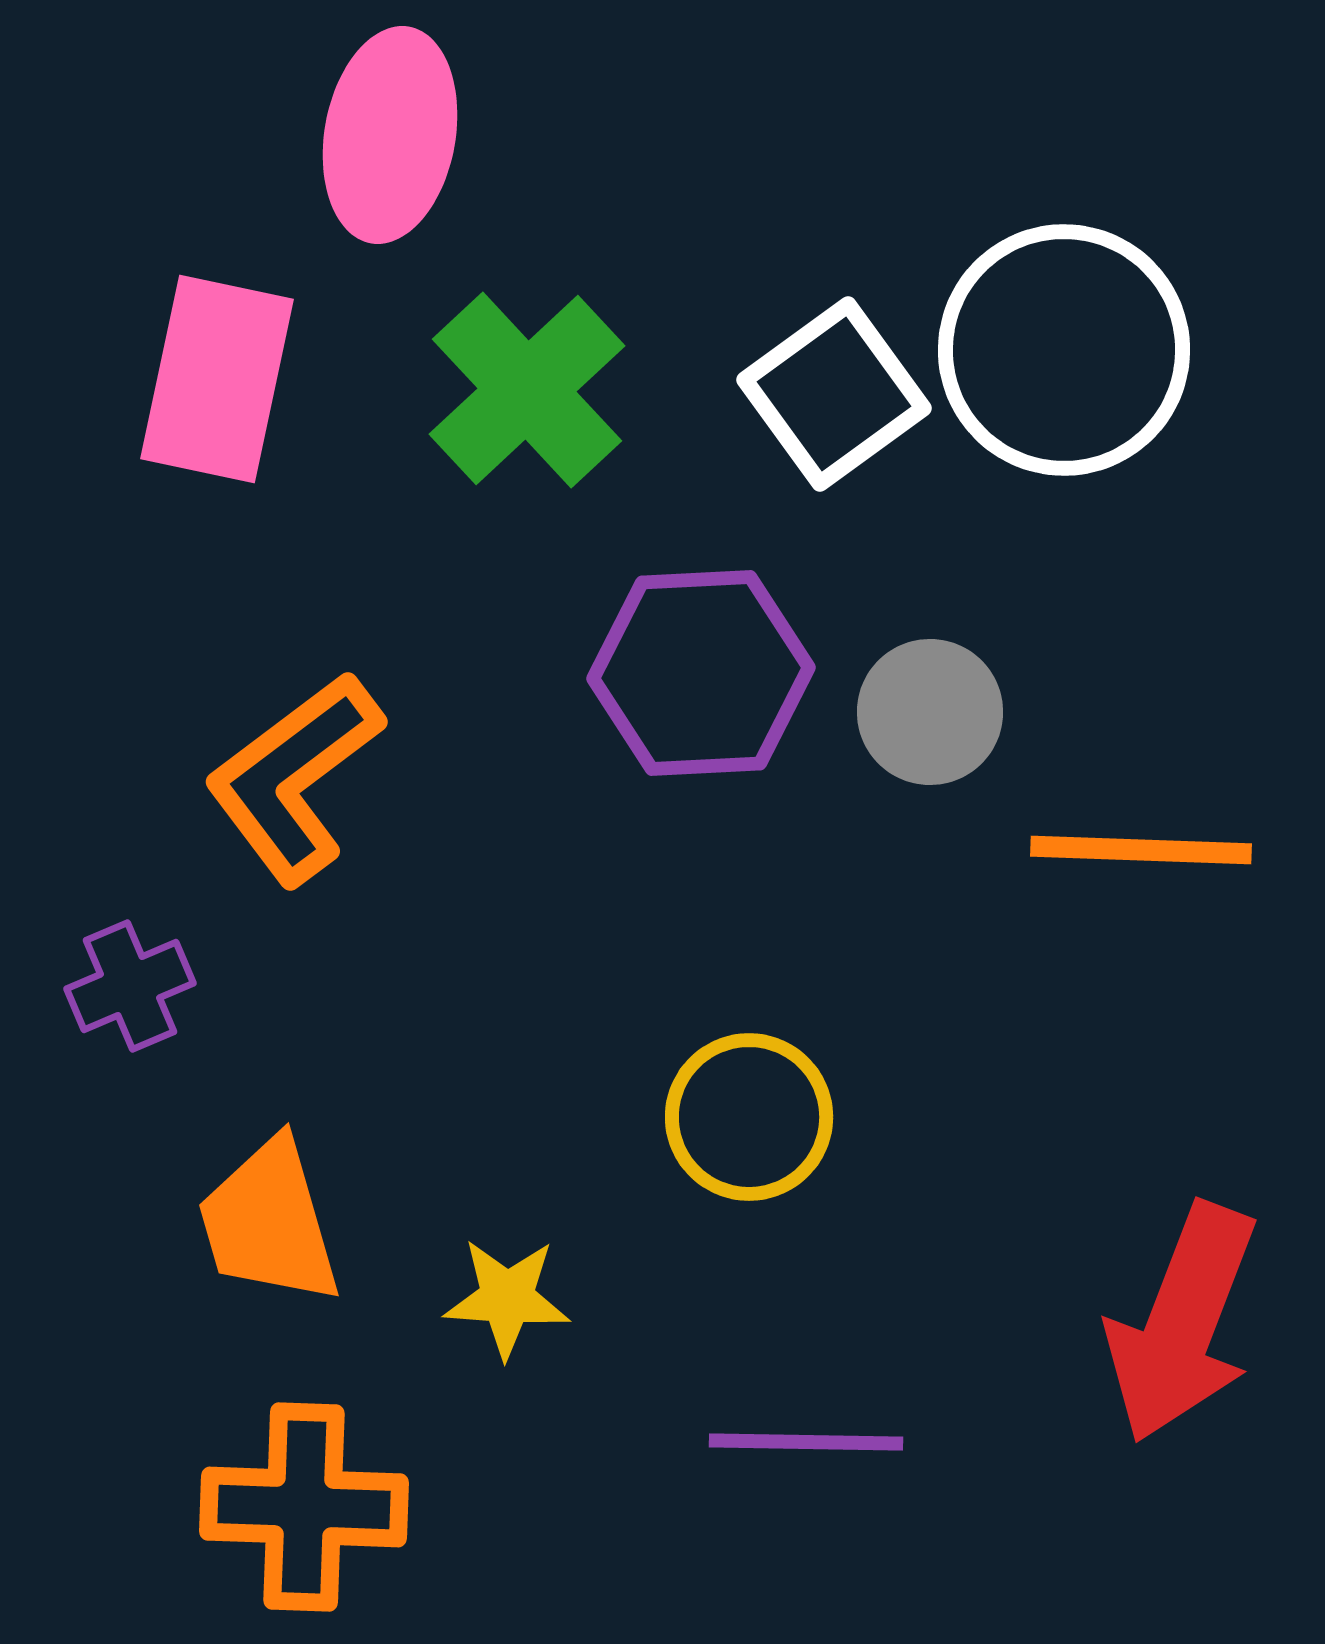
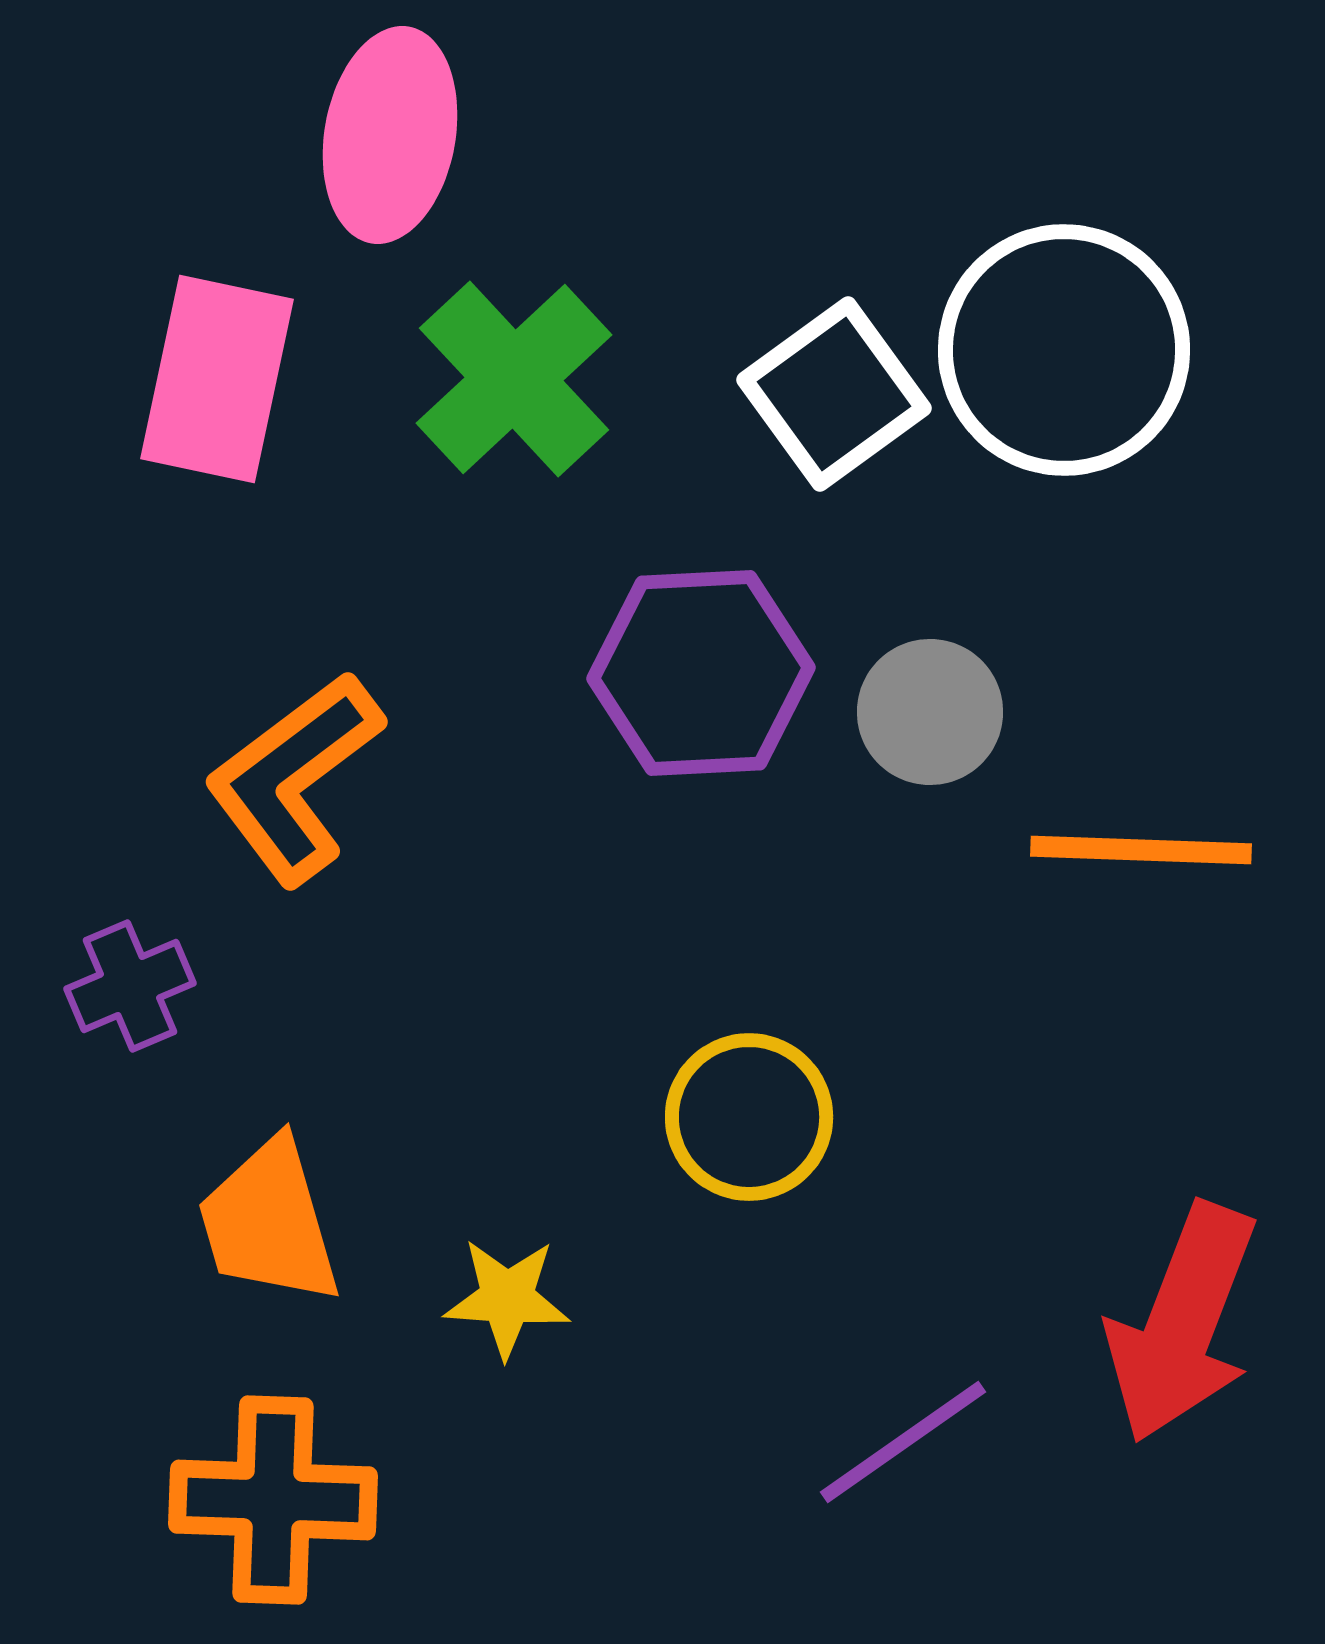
green cross: moved 13 px left, 11 px up
purple line: moved 97 px right; rotated 36 degrees counterclockwise
orange cross: moved 31 px left, 7 px up
